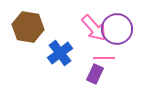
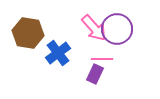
brown hexagon: moved 6 px down
blue cross: moved 2 px left
pink line: moved 2 px left, 1 px down
